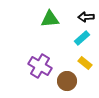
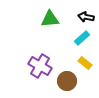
black arrow: rotated 14 degrees clockwise
